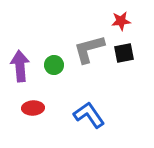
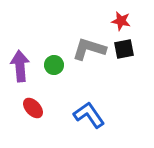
red star: rotated 18 degrees clockwise
gray L-shape: rotated 32 degrees clockwise
black square: moved 4 px up
red ellipse: rotated 50 degrees clockwise
